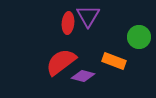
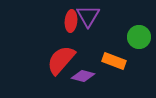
red ellipse: moved 3 px right, 2 px up
red semicircle: moved 2 px up; rotated 12 degrees counterclockwise
